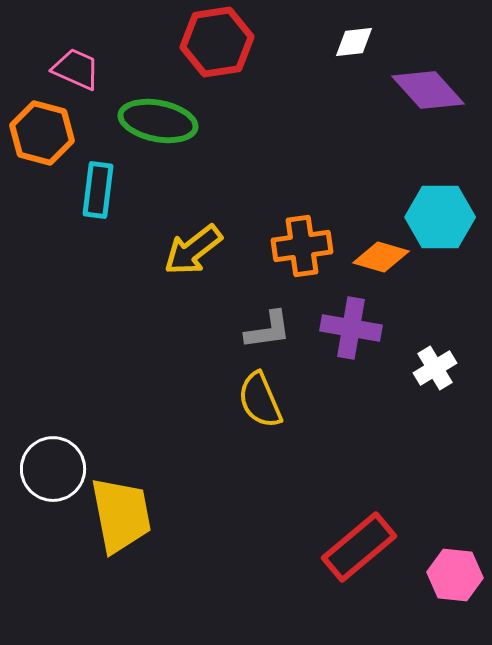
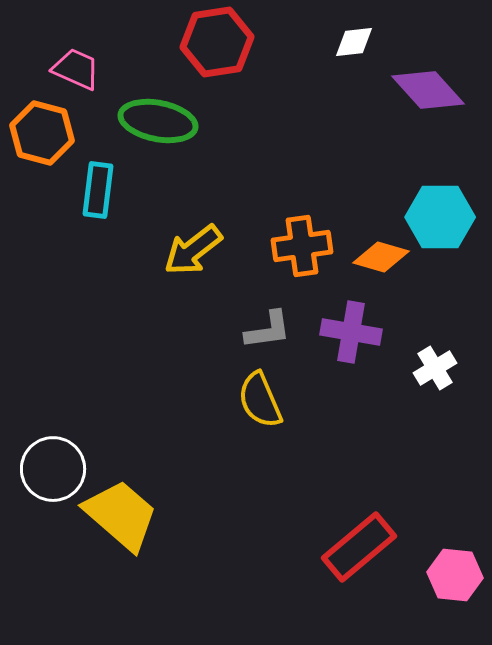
purple cross: moved 4 px down
yellow trapezoid: rotated 38 degrees counterclockwise
